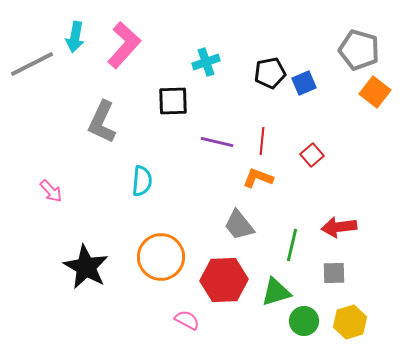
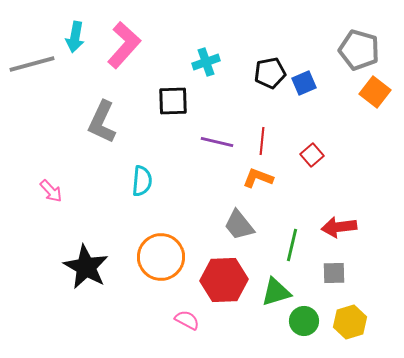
gray line: rotated 12 degrees clockwise
